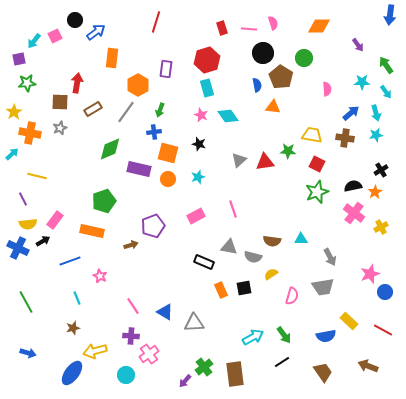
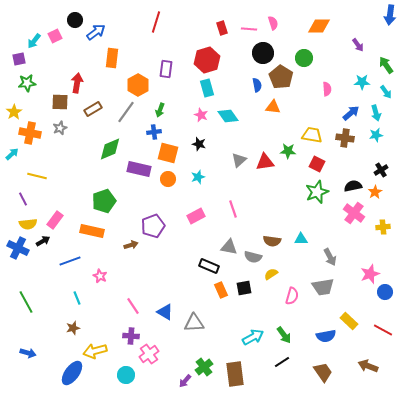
yellow cross at (381, 227): moved 2 px right; rotated 24 degrees clockwise
black rectangle at (204, 262): moved 5 px right, 4 px down
